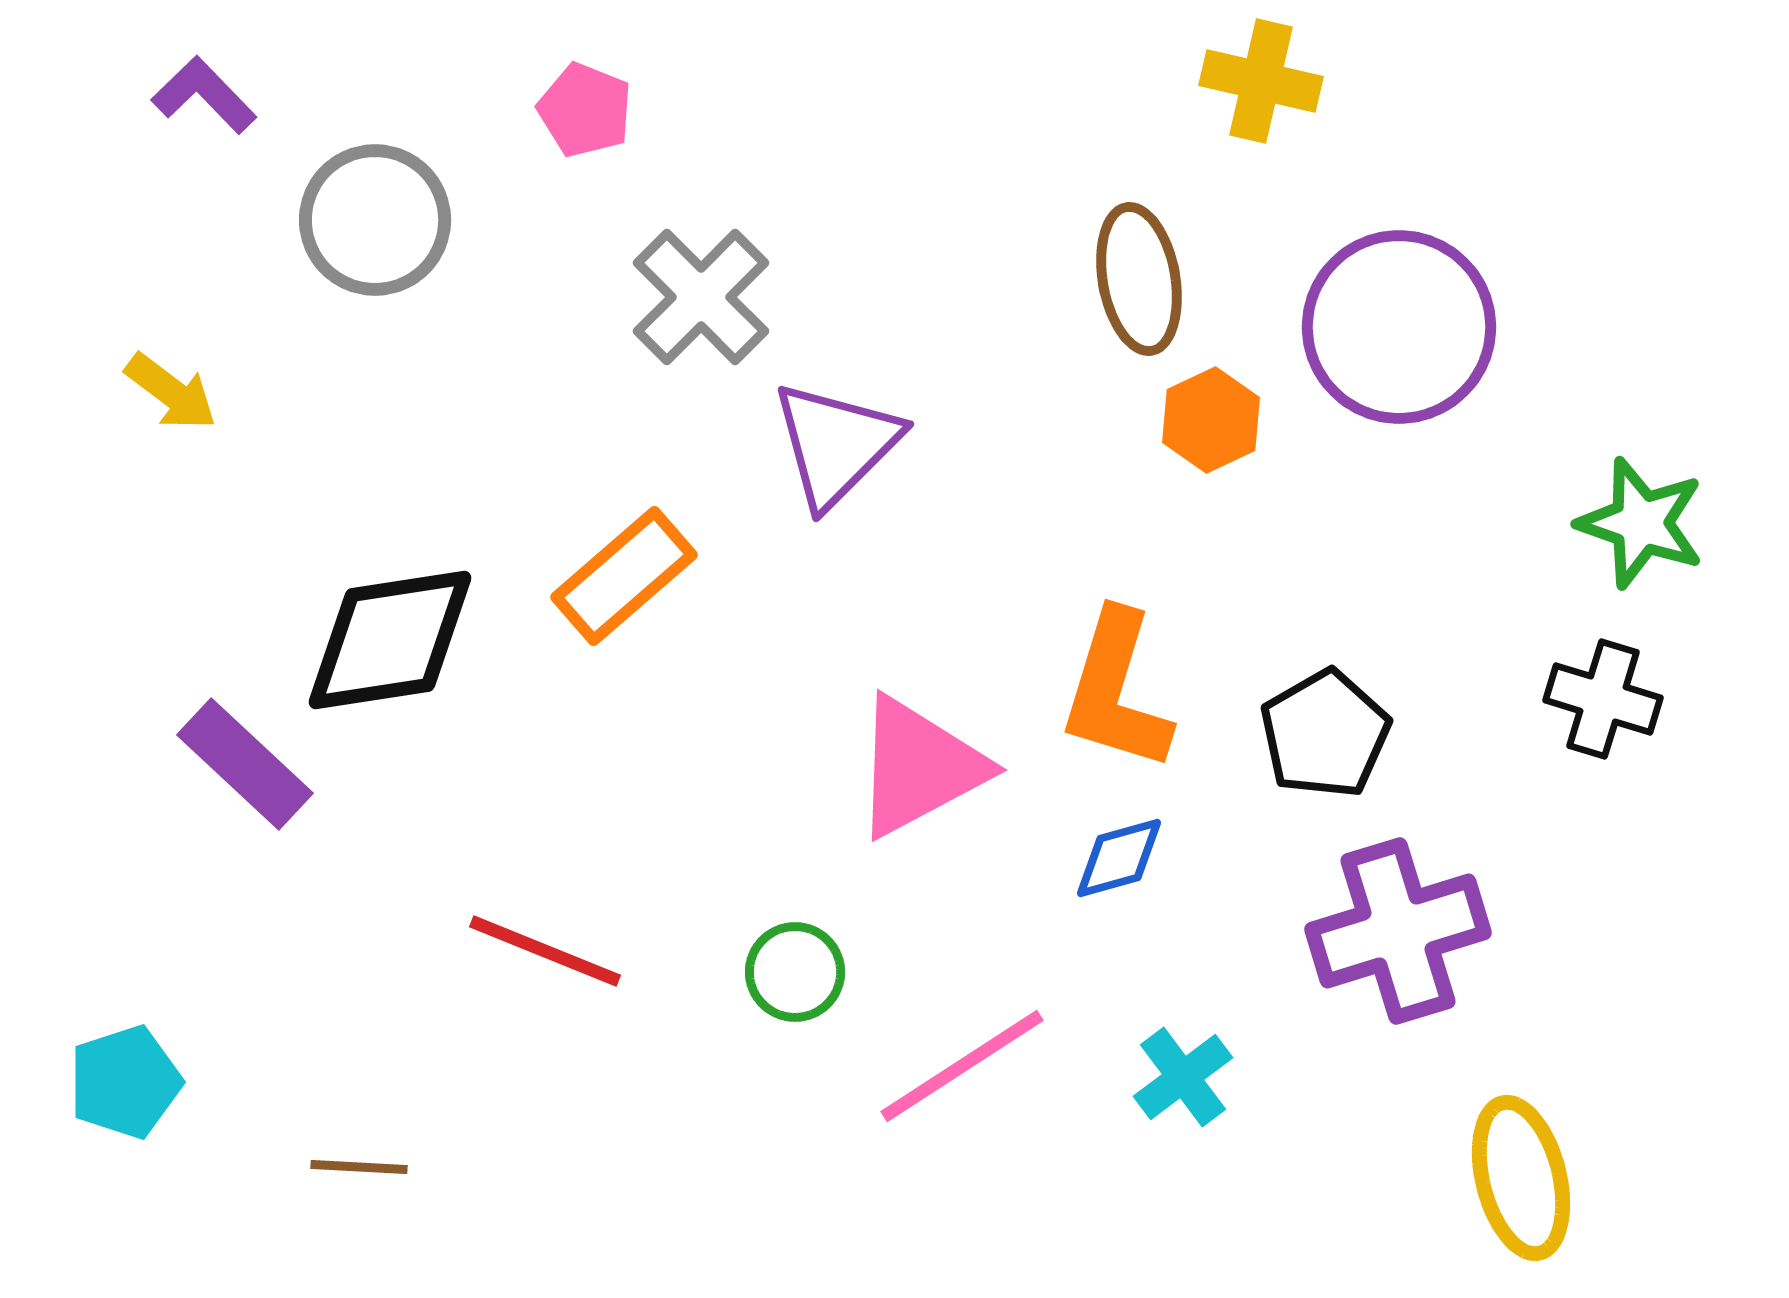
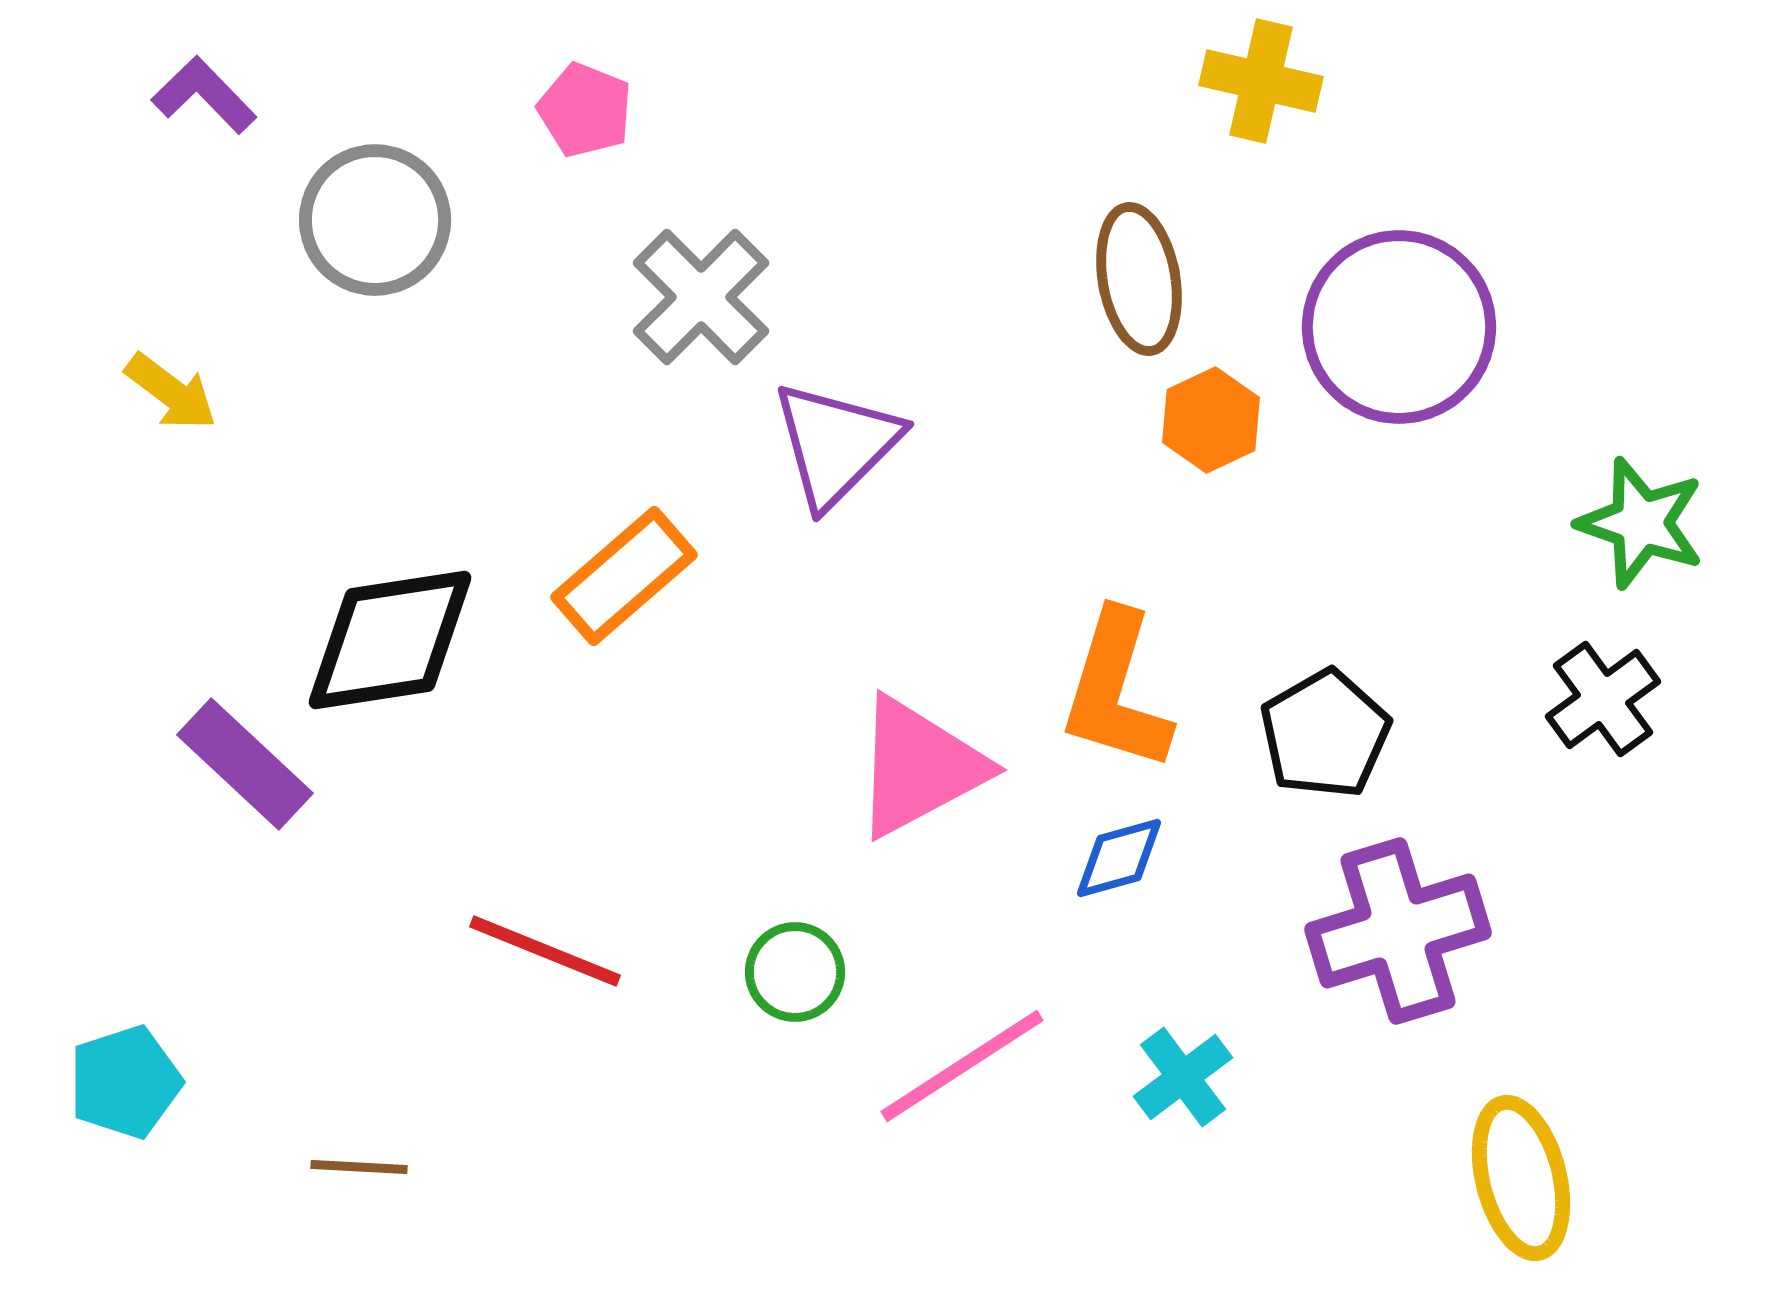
black cross: rotated 37 degrees clockwise
